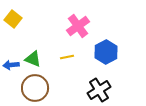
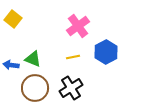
yellow line: moved 6 px right
blue arrow: rotated 14 degrees clockwise
black cross: moved 28 px left, 2 px up
